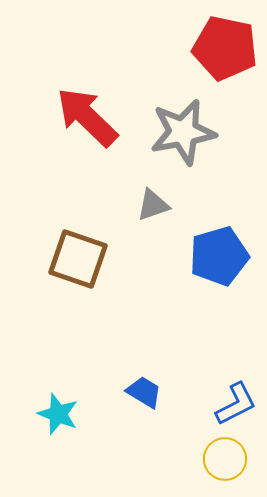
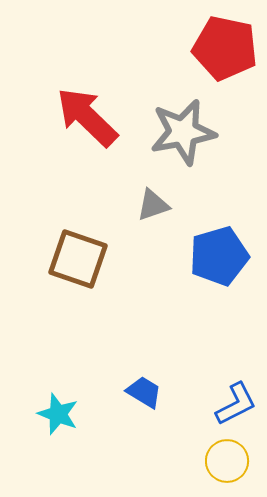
yellow circle: moved 2 px right, 2 px down
